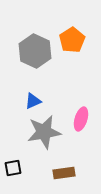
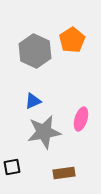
black square: moved 1 px left, 1 px up
